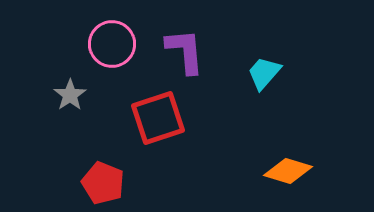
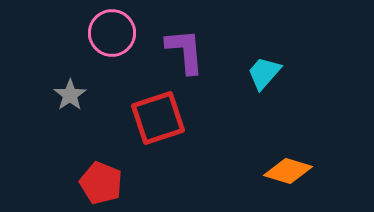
pink circle: moved 11 px up
red pentagon: moved 2 px left
